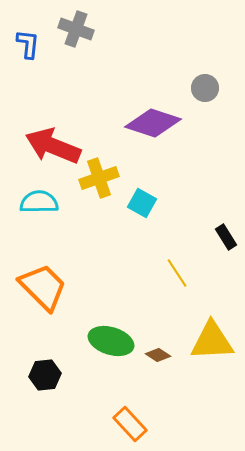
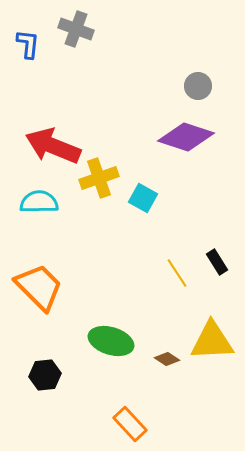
gray circle: moved 7 px left, 2 px up
purple diamond: moved 33 px right, 14 px down
cyan square: moved 1 px right, 5 px up
black rectangle: moved 9 px left, 25 px down
orange trapezoid: moved 4 px left
brown diamond: moved 9 px right, 4 px down
